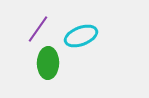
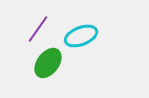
green ellipse: rotated 36 degrees clockwise
